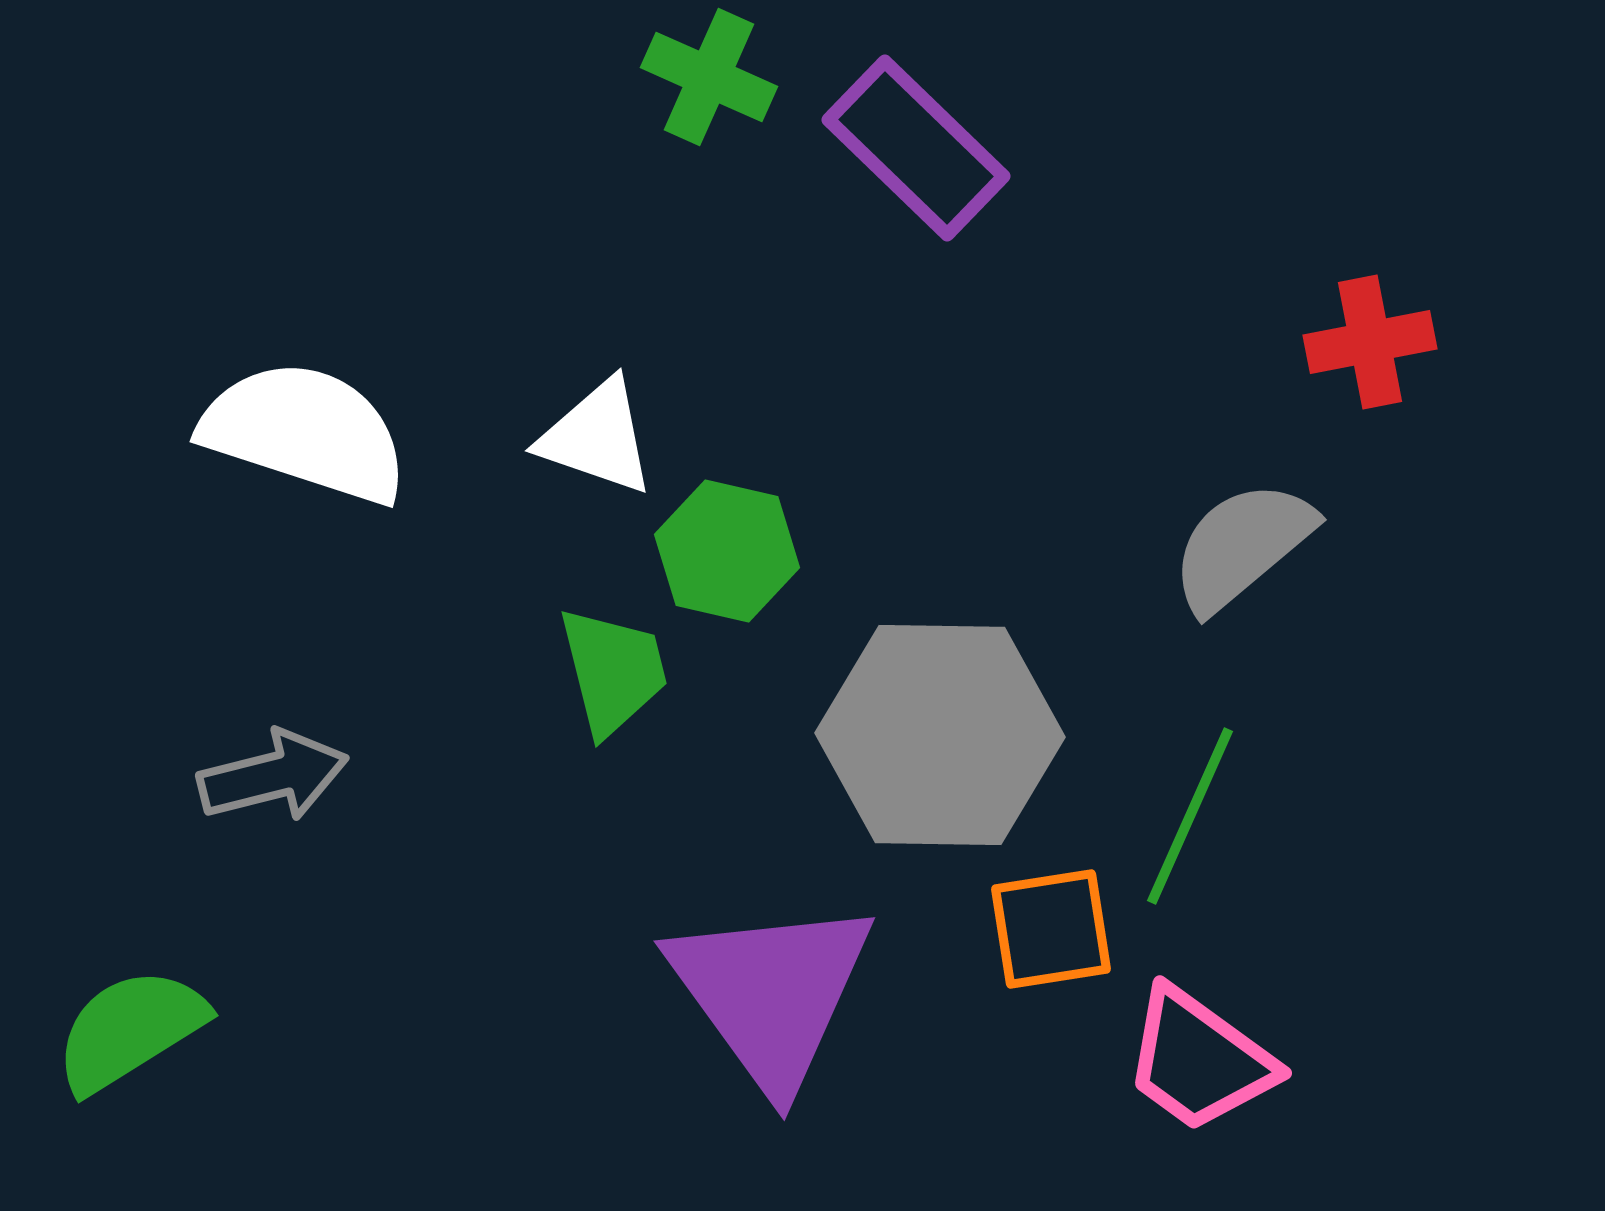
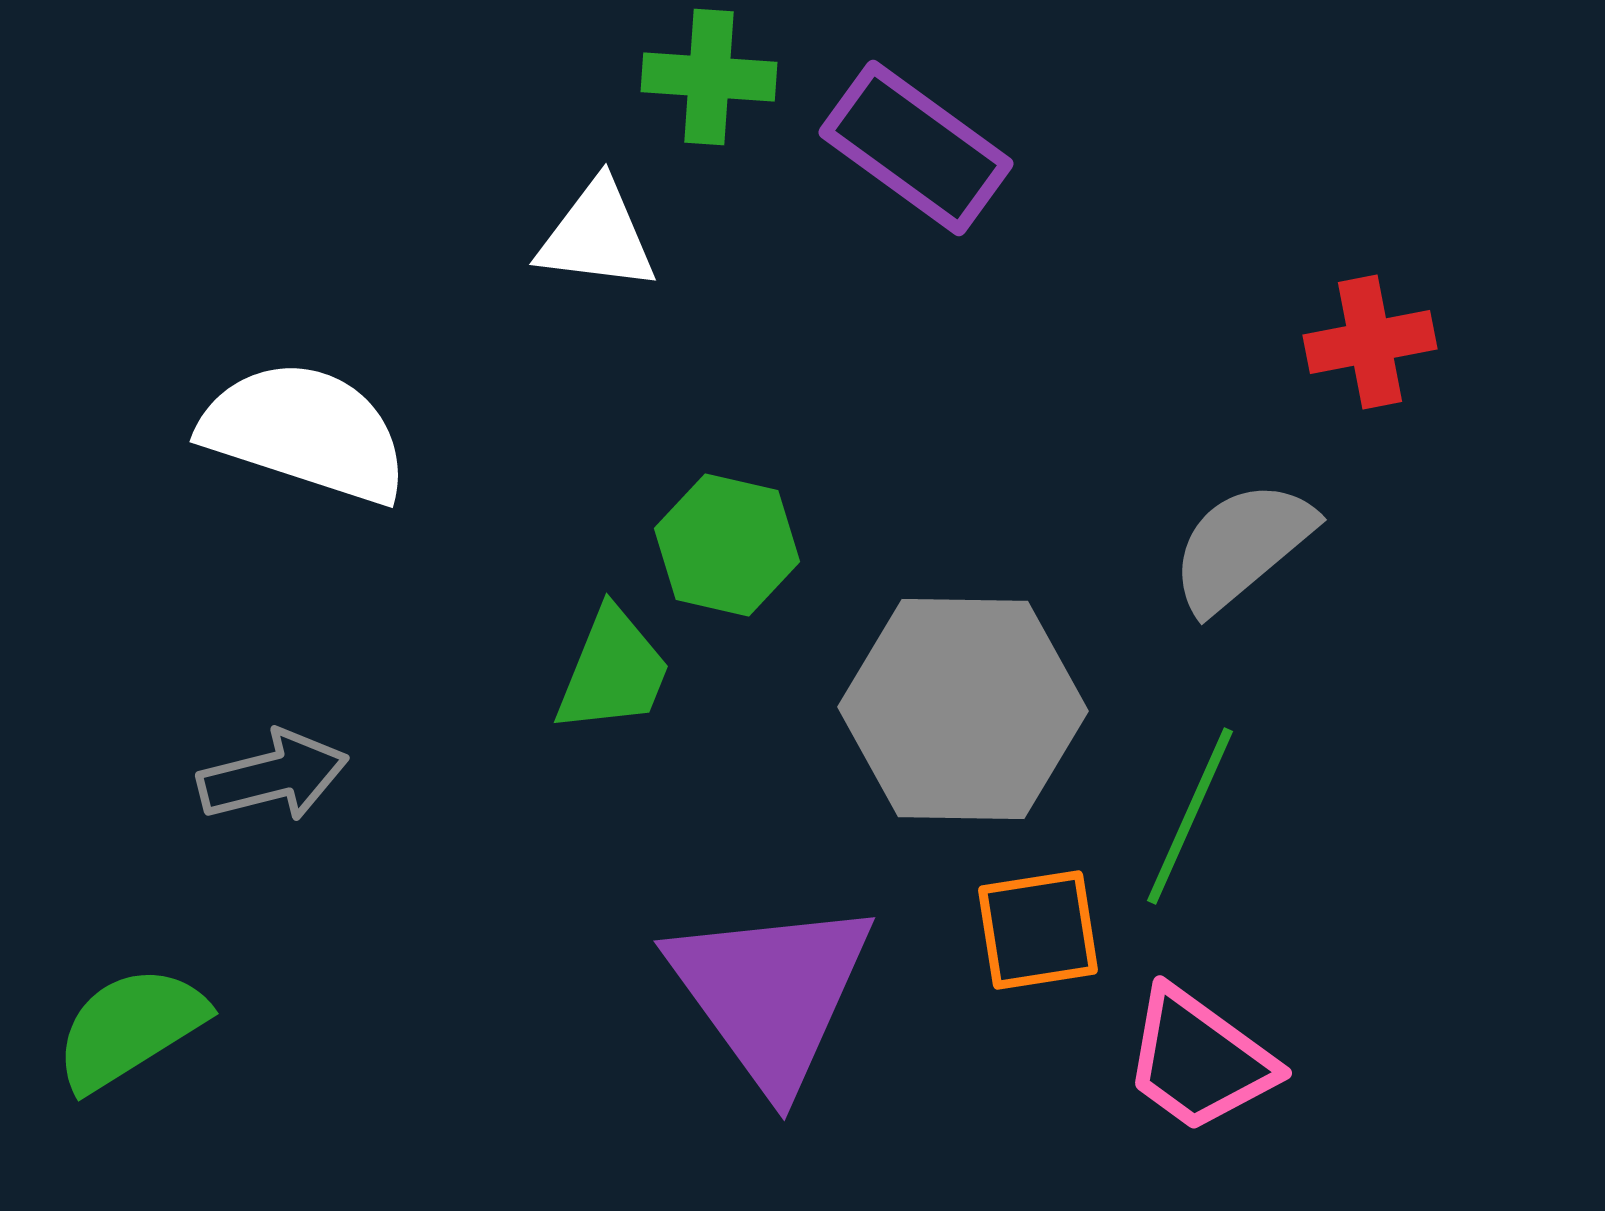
green cross: rotated 20 degrees counterclockwise
purple rectangle: rotated 8 degrees counterclockwise
white triangle: moved 201 px up; rotated 12 degrees counterclockwise
green hexagon: moved 6 px up
green trapezoid: rotated 36 degrees clockwise
gray hexagon: moved 23 px right, 26 px up
orange square: moved 13 px left, 1 px down
green semicircle: moved 2 px up
